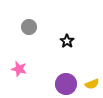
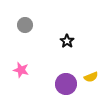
gray circle: moved 4 px left, 2 px up
pink star: moved 2 px right, 1 px down
yellow semicircle: moved 1 px left, 7 px up
